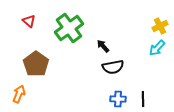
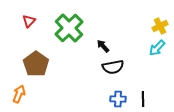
red triangle: rotated 32 degrees clockwise
green cross: rotated 8 degrees counterclockwise
